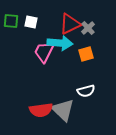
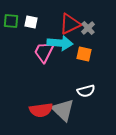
orange square: moved 2 px left; rotated 28 degrees clockwise
